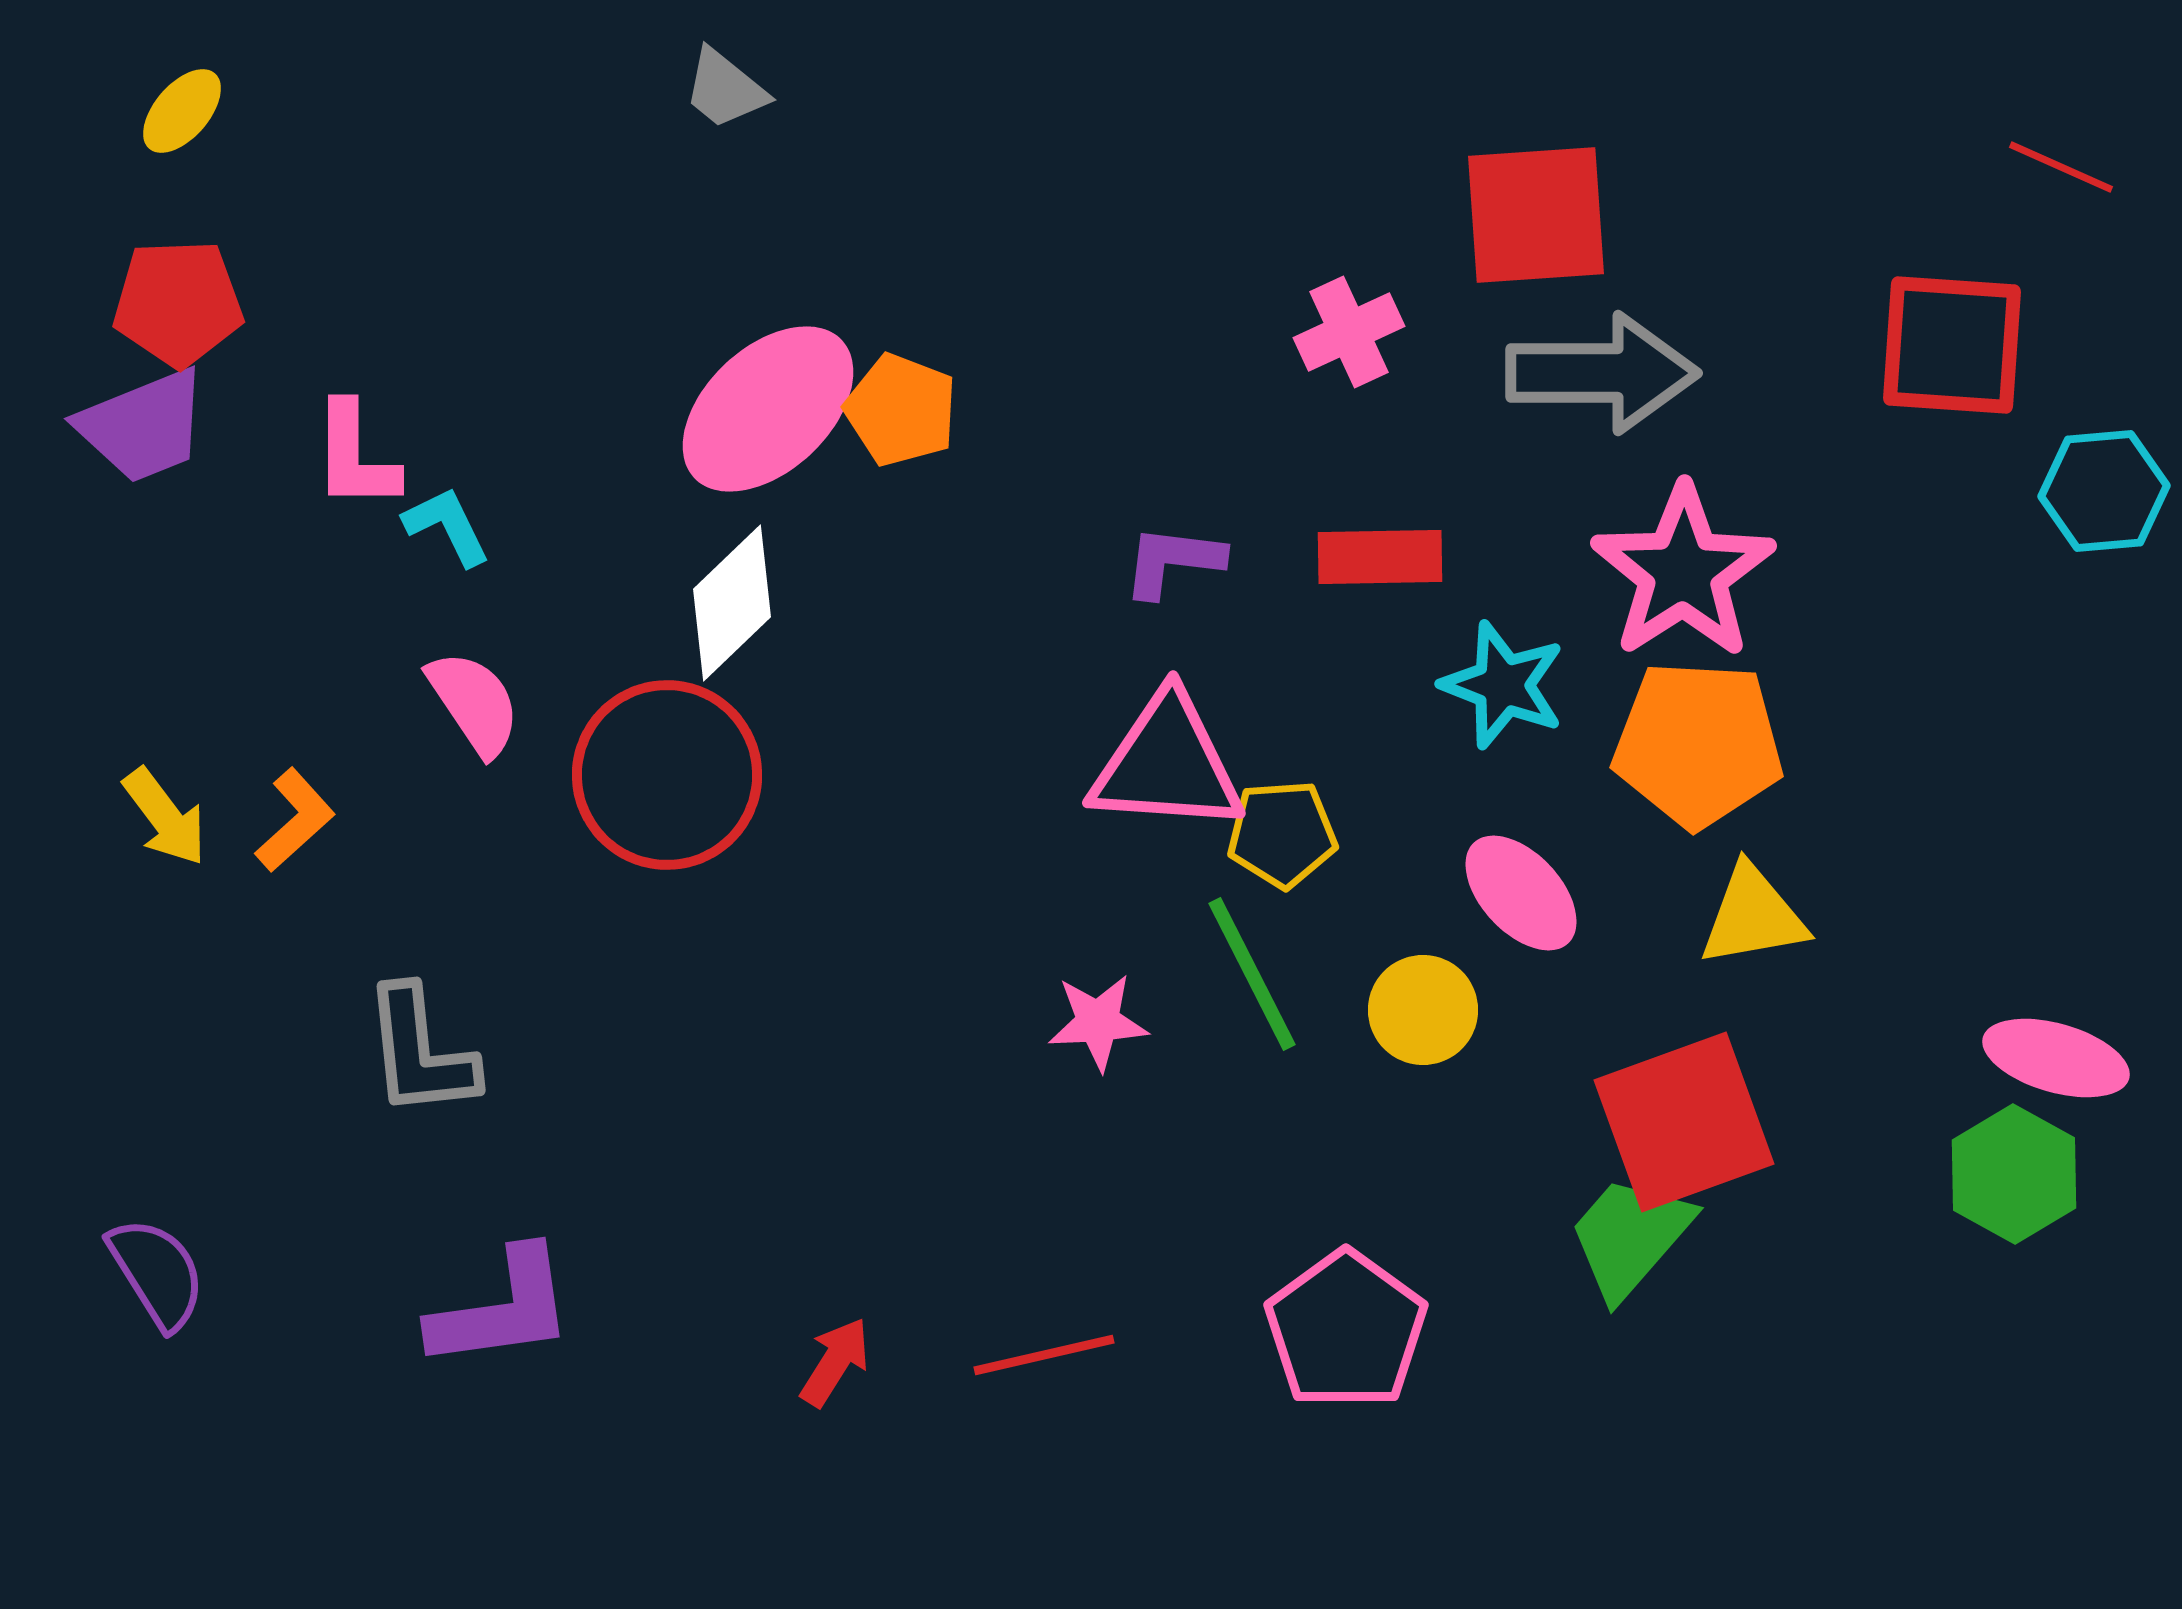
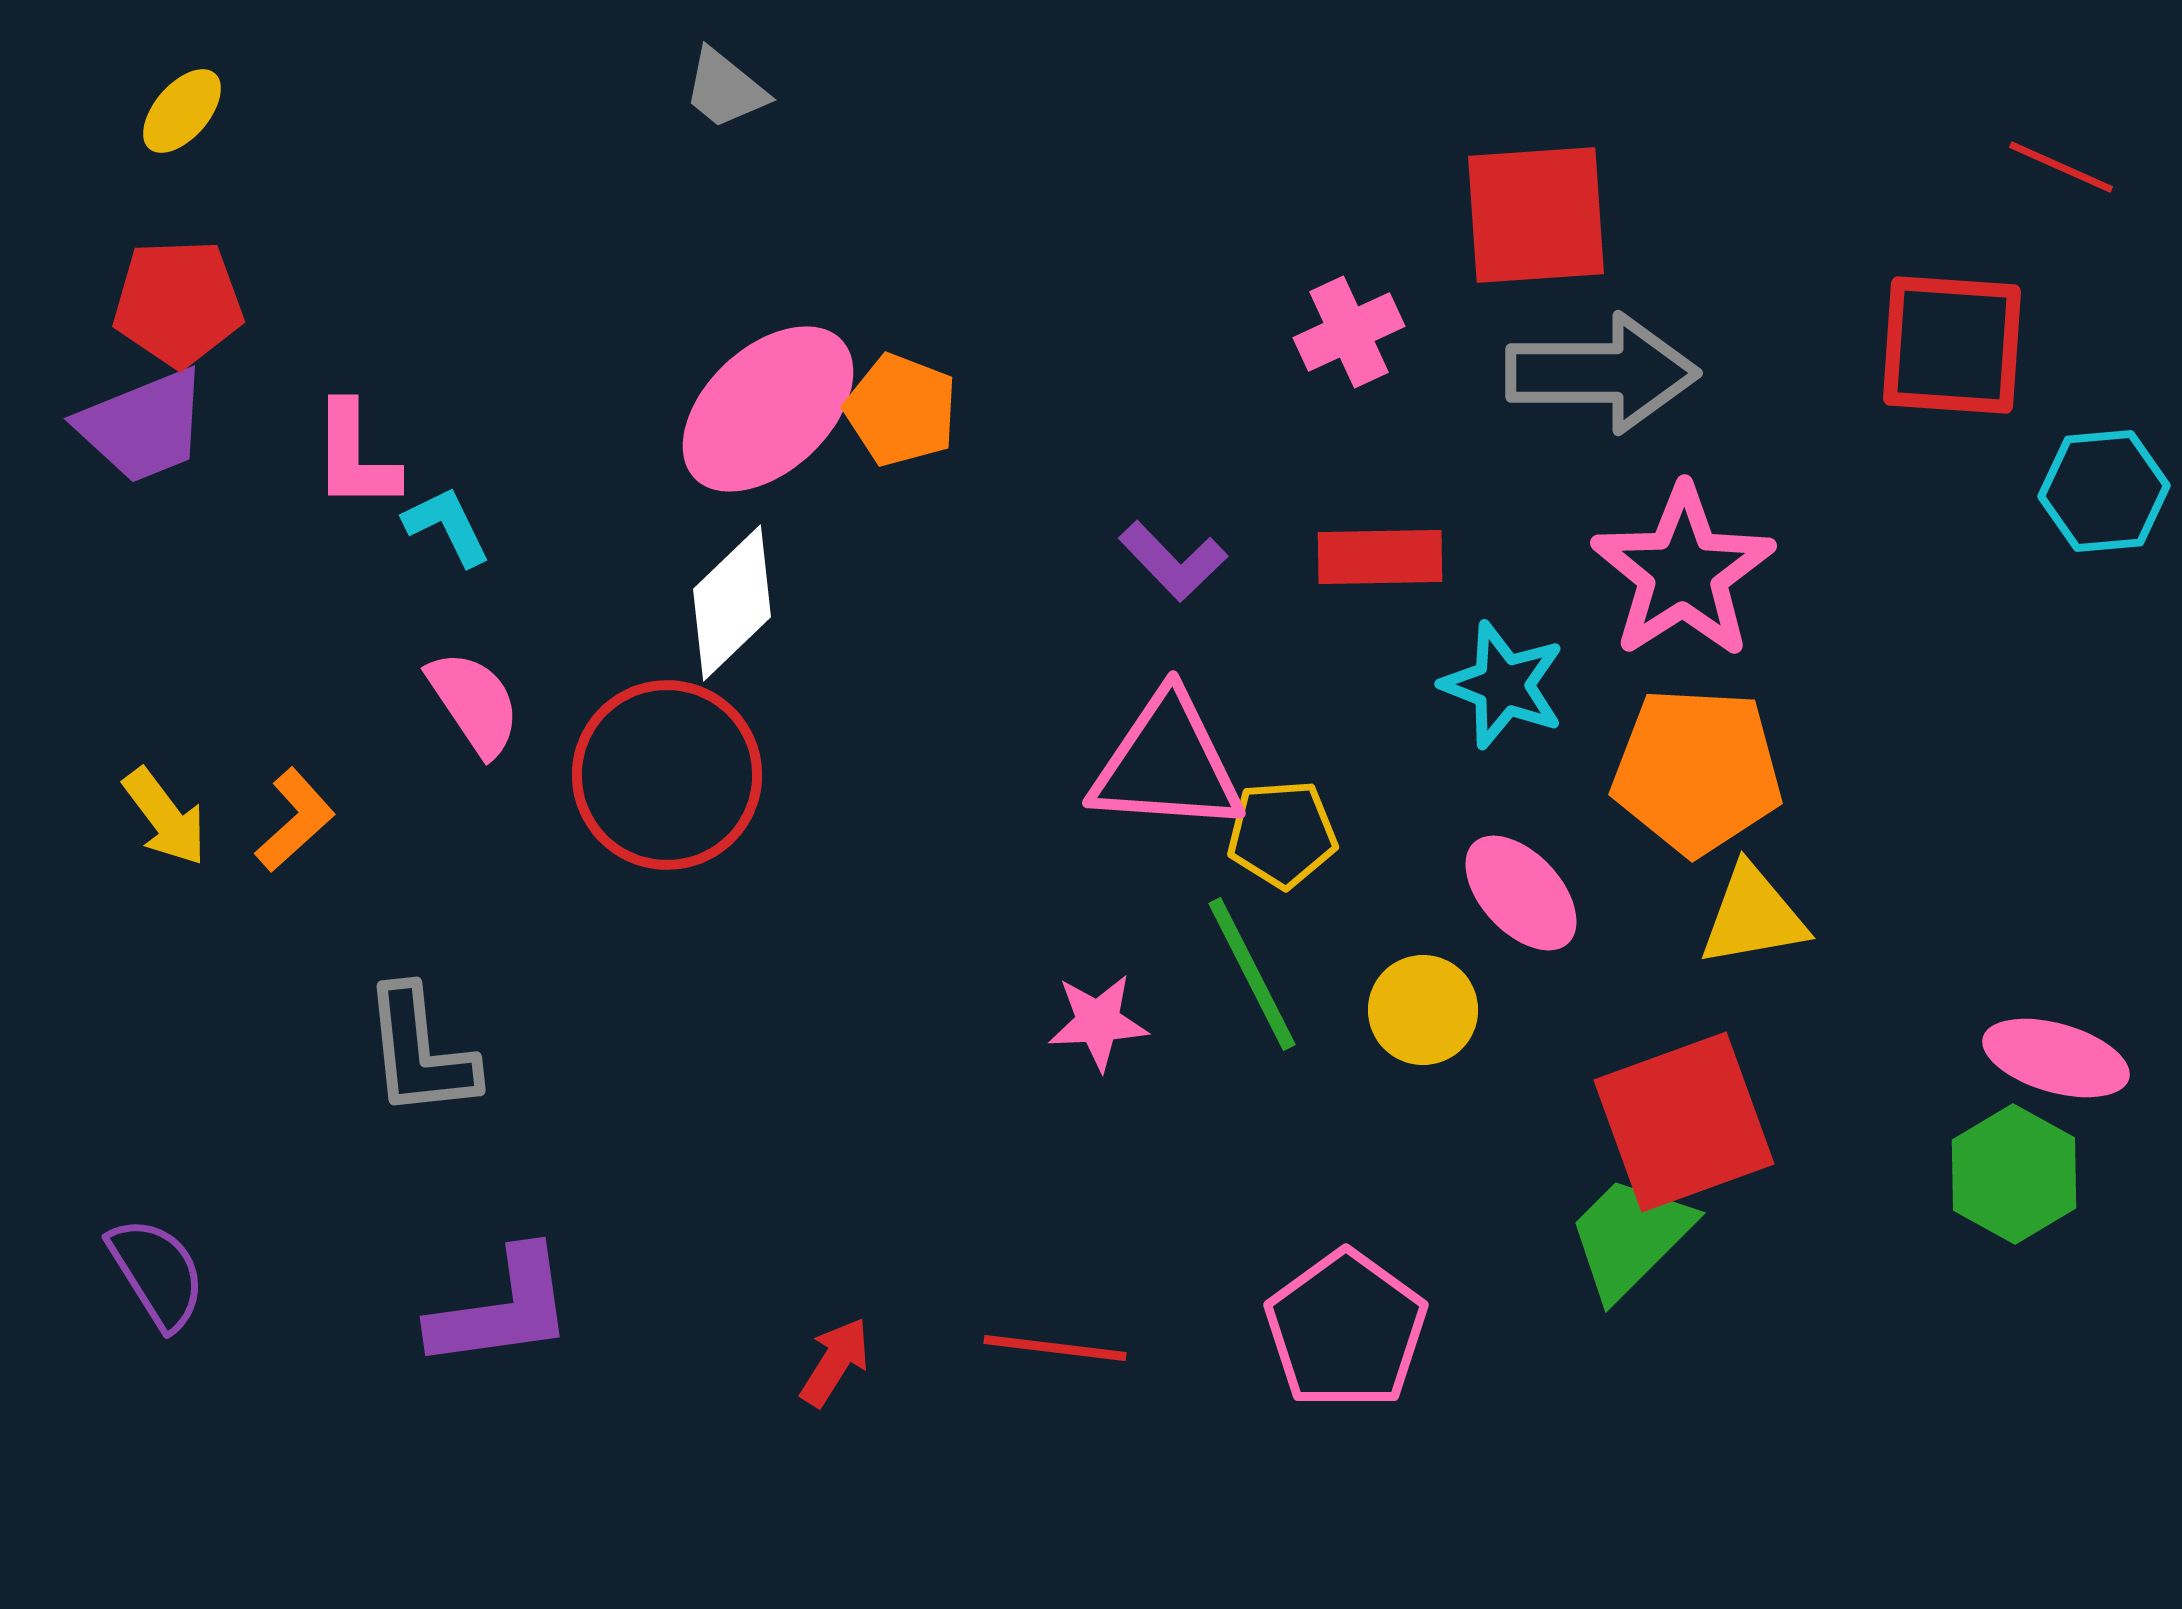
purple L-shape at (1173, 561): rotated 141 degrees counterclockwise
orange pentagon at (1698, 744): moved 1 px left, 27 px down
green trapezoid at (1630, 1237): rotated 4 degrees clockwise
red line at (1044, 1355): moved 11 px right, 7 px up; rotated 20 degrees clockwise
